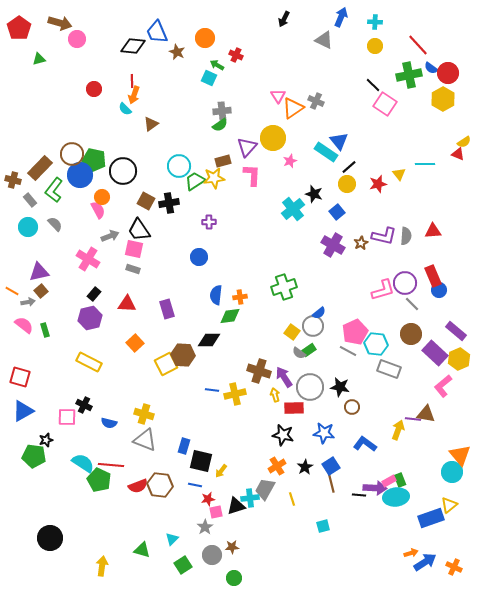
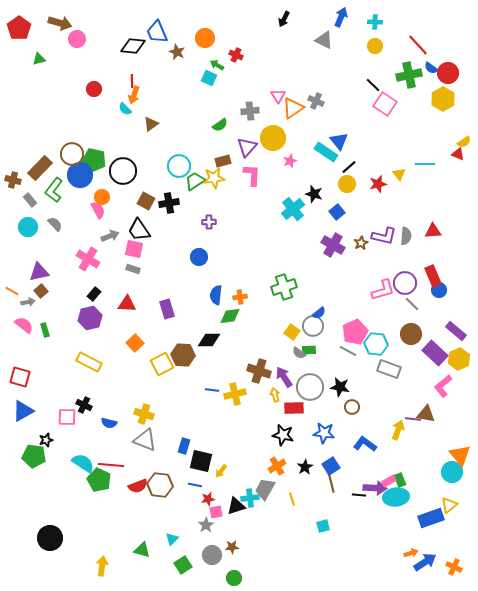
gray cross at (222, 111): moved 28 px right
green rectangle at (309, 350): rotated 32 degrees clockwise
yellow square at (166, 364): moved 4 px left
gray star at (205, 527): moved 1 px right, 2 px up
